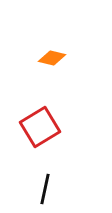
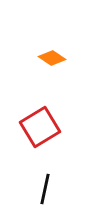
orange diamond: rotated 20 degrees clockwise
